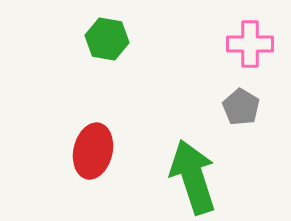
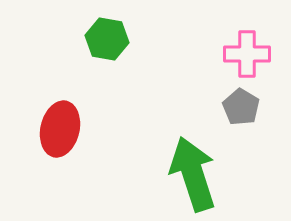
pink cross: moved 3 px left, 10 px down
red ellipse: moved 33 px left, 22 px up
green arrow: moved 3 px up
